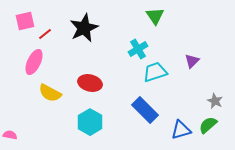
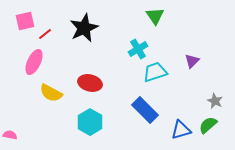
yellow semicircle: moved 1 px right
